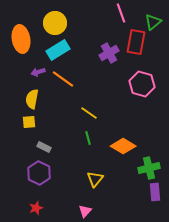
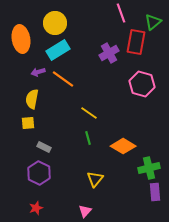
yellow square: moved 1 px left, 1 px down
